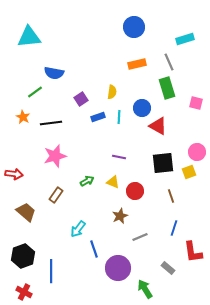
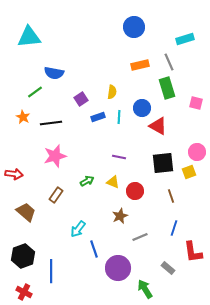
orange rectangle at (137, 64): moved 3 px right, 1 px down
